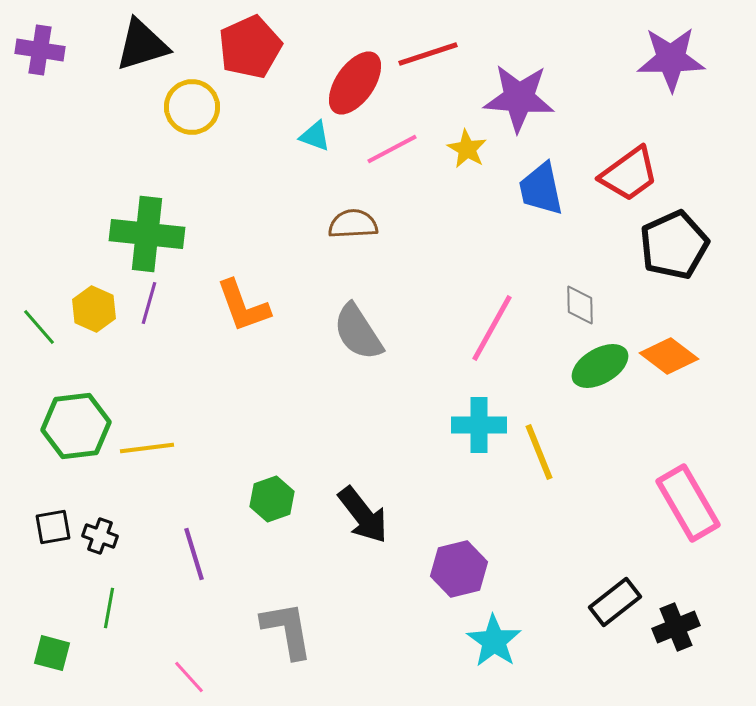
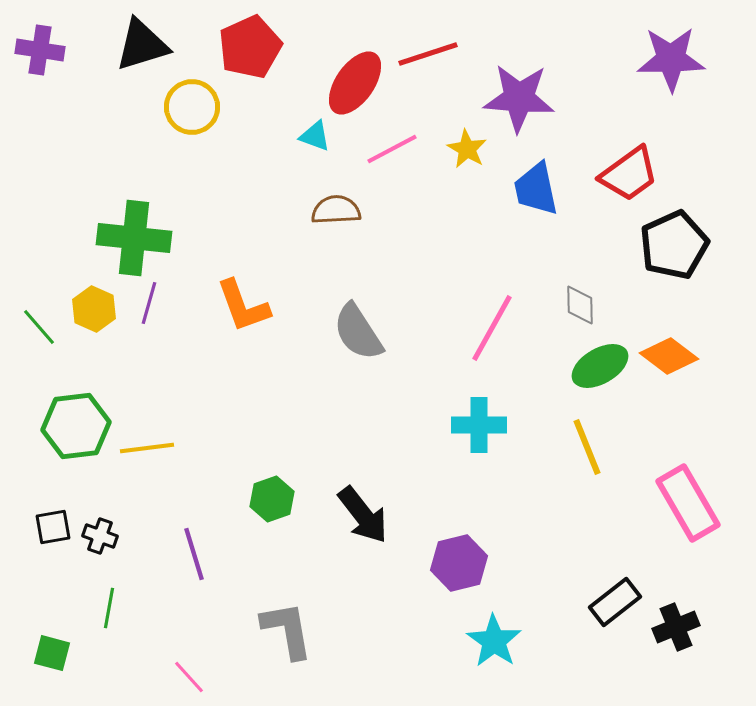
blue trapezoid at (541, 189): moved 5 px left
brown semicircle at (353, 224): moved 17 px left, 14 px up
green cross at (147, 234): moved 13 px left, 4 px down
yellow line at (539, 452): moved 48 px right, 5 px up
purple hexagon at (459, 569): moved 6 px up
